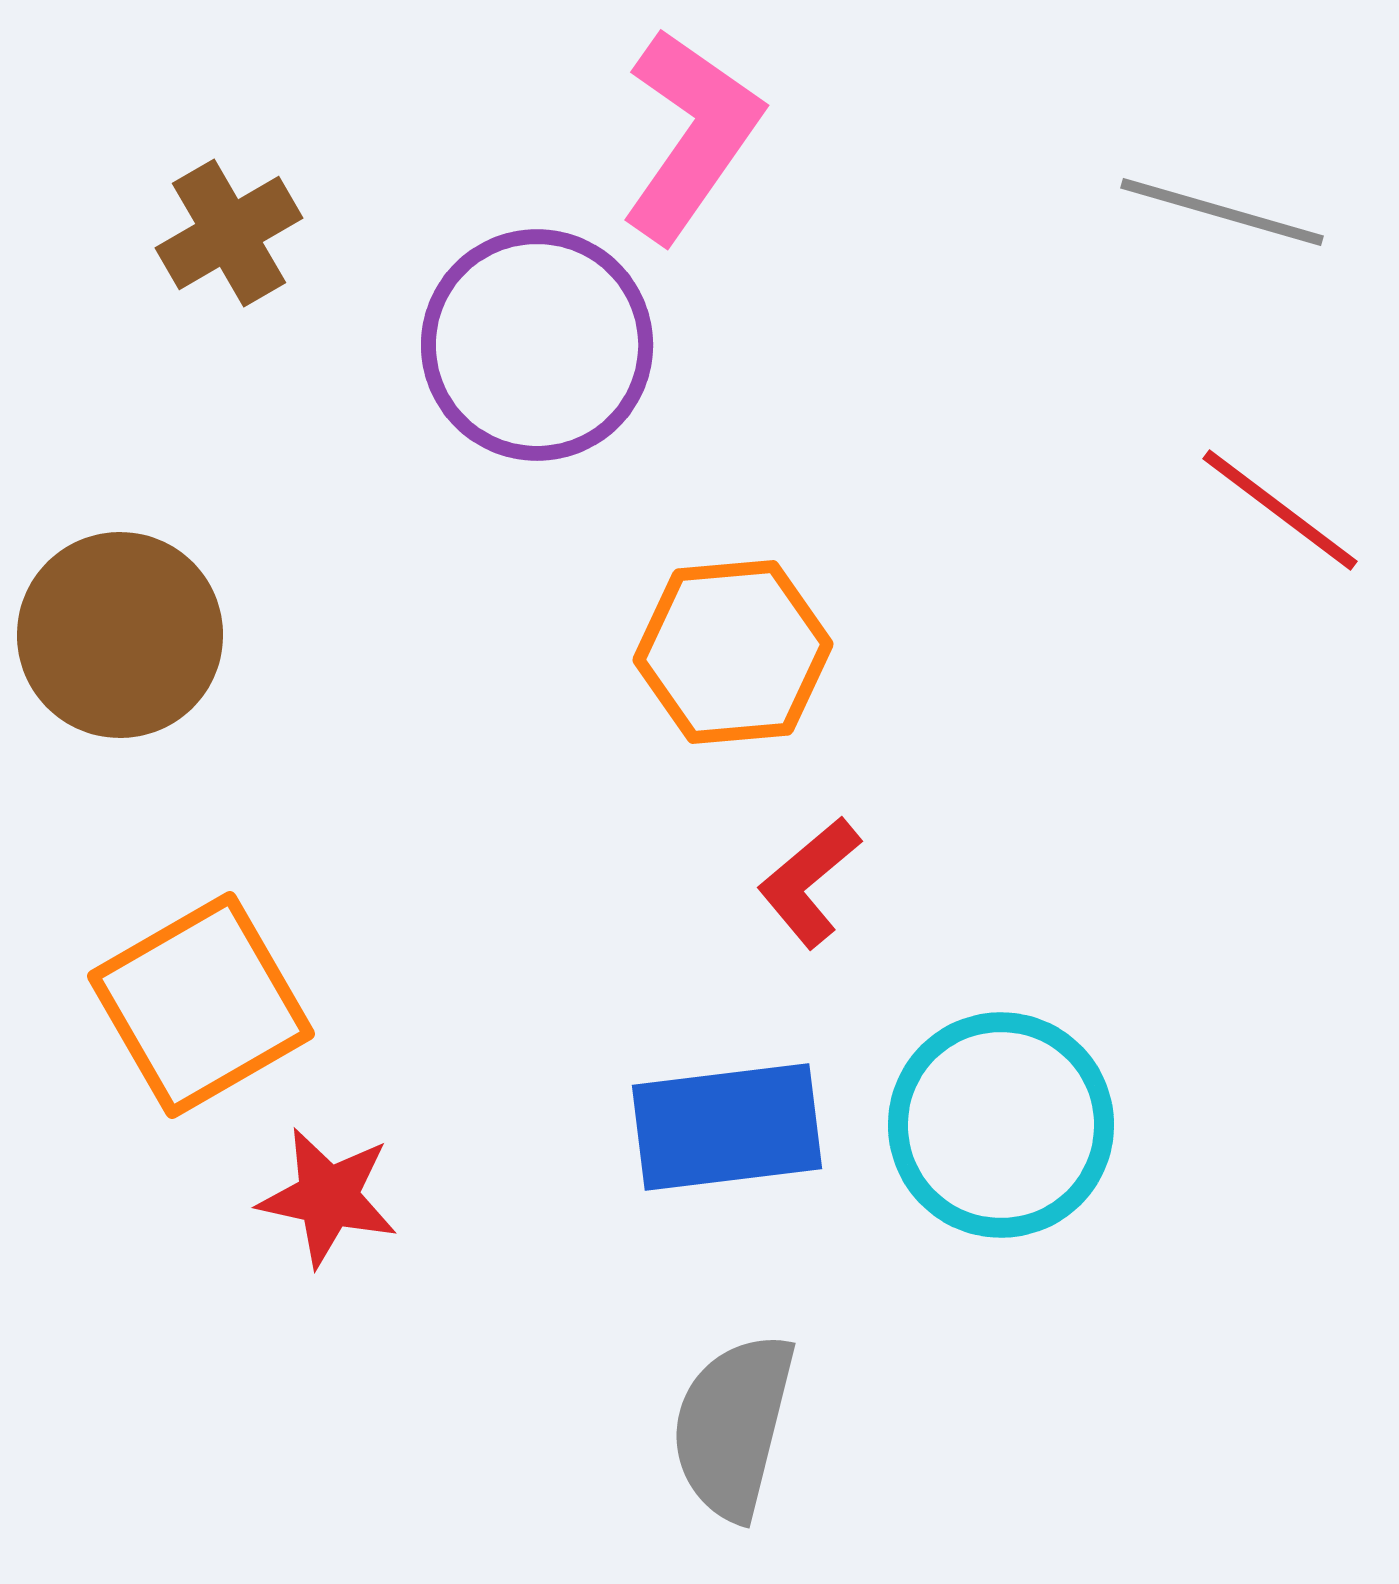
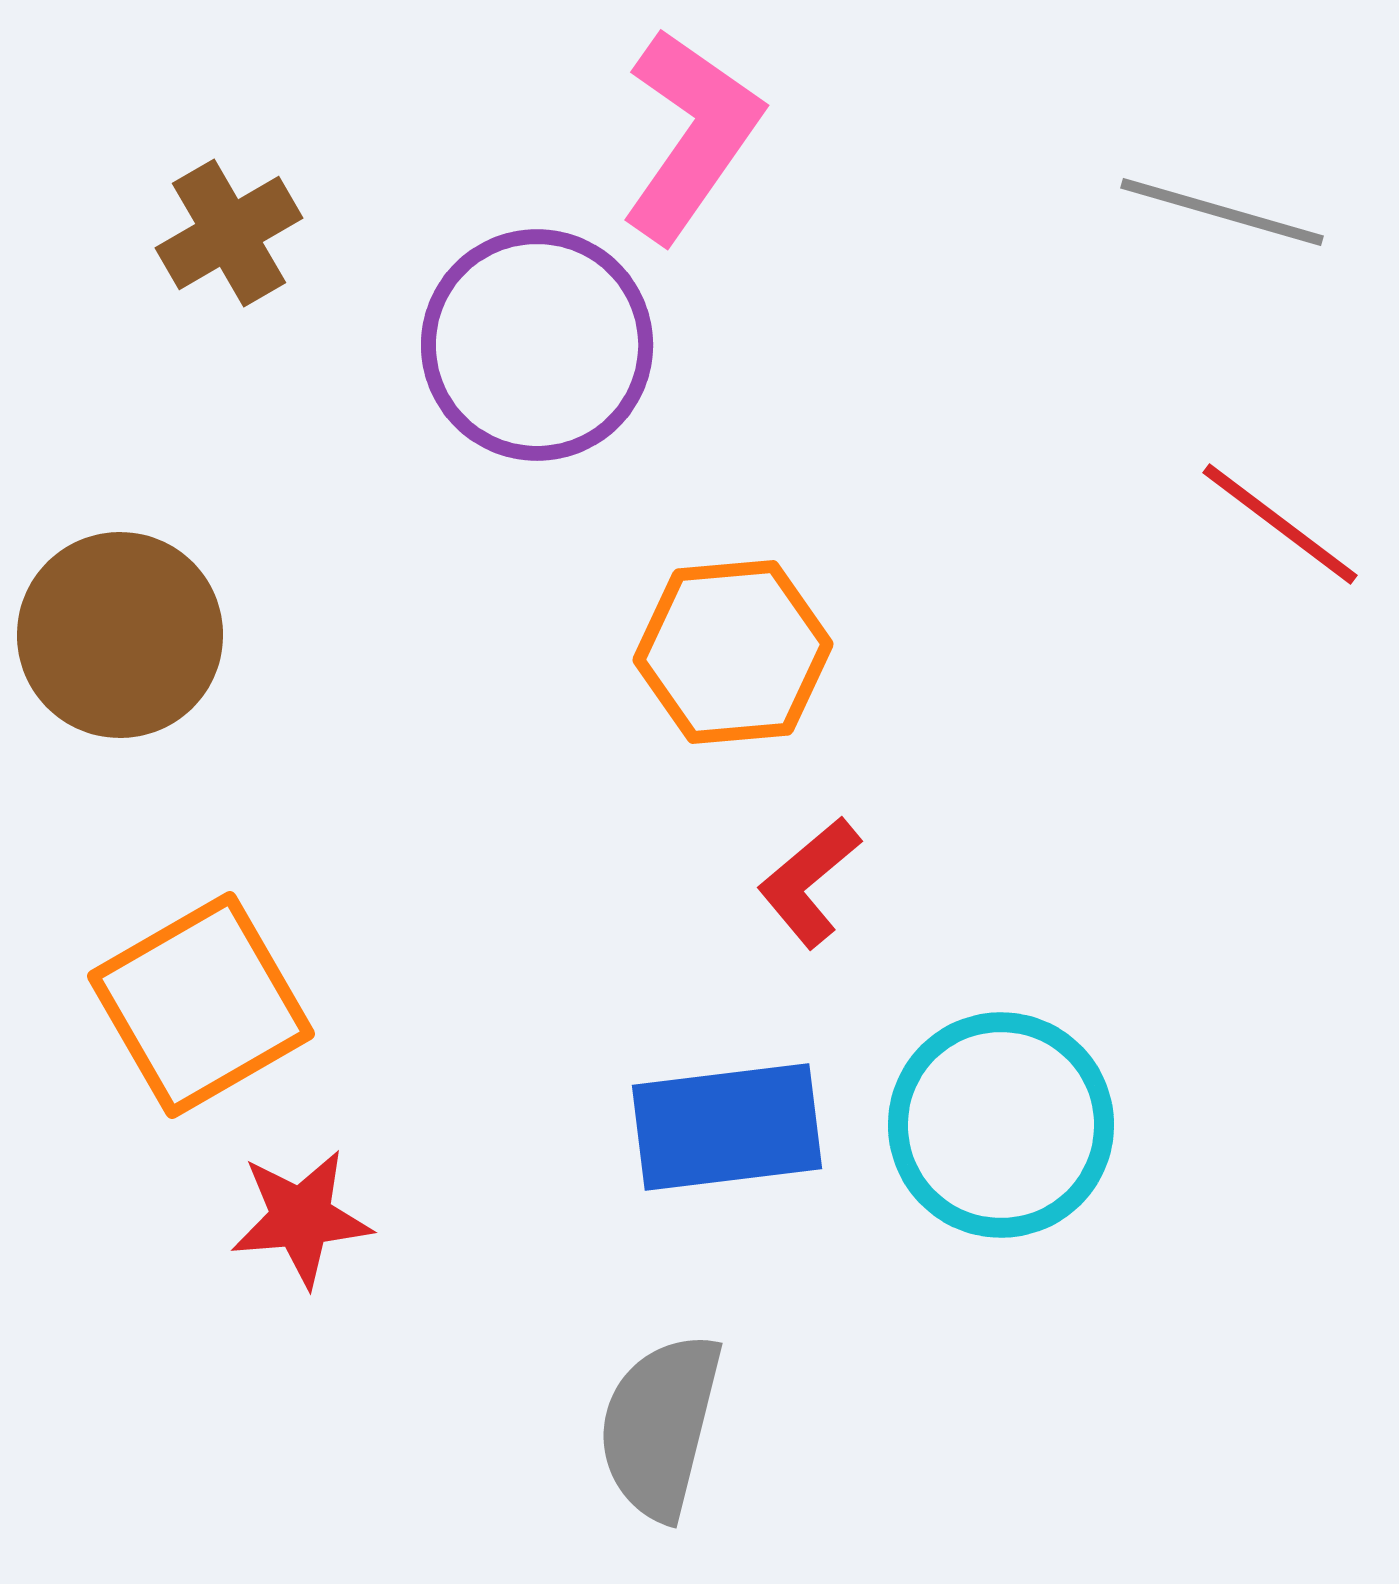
red line: moved 14 px down
red star: moved 27 px left, 21 px down; rotated 17 degrees counterclockwise
gray semicircle: moved 73 px left
